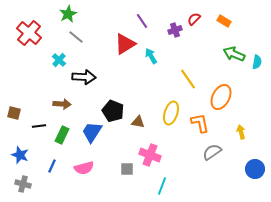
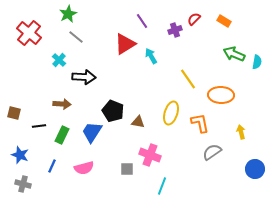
orange ellipse: moved 2 px up; rotated 65 degrees clockwise
